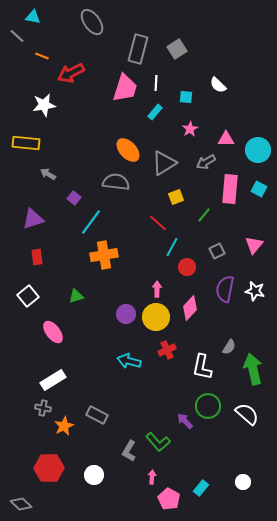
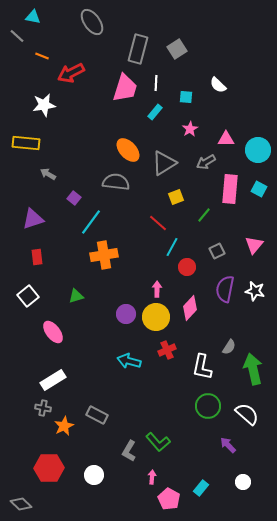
purple arrow at (185, 421): moved 43 px right, 24 px down
